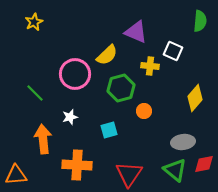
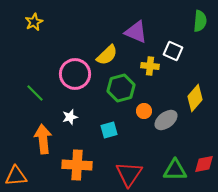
gray ellipse: moved 17 px left, 22 px up; rotated 30 degrees counterclockwise
green triangle: rotated 40 degrees counterclockwise
orange triangle: moved 1 px down
